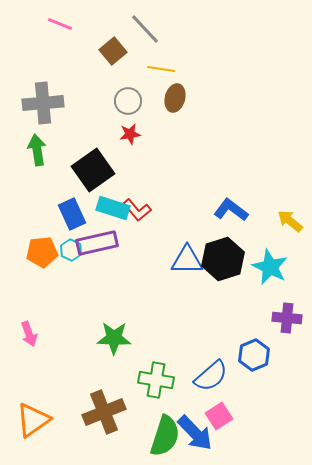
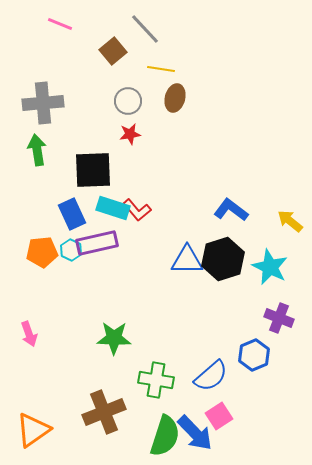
black square: rotated 33 degrees clockwise
purple cross: moved 8 px left; rotated 16 degrees clockwise
orange triangle: moved 10 px down
